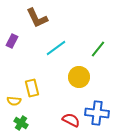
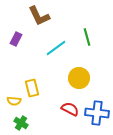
brown L-shape: moved 2 px right, 2 px up
purple rectangle: moved 4 px right, 2 px up
green line: moved 11 px left, 12 px up; rotated 54 degrees counterclockwise
yellow circle: moved 1 px down
red semicircle: moved 1 px left, 11 px up
